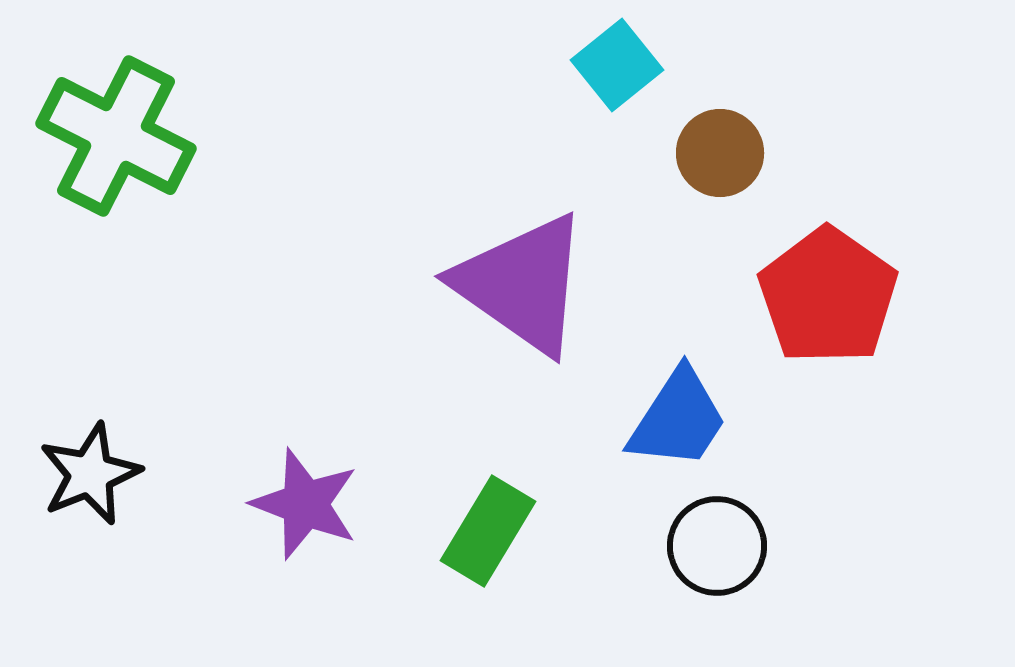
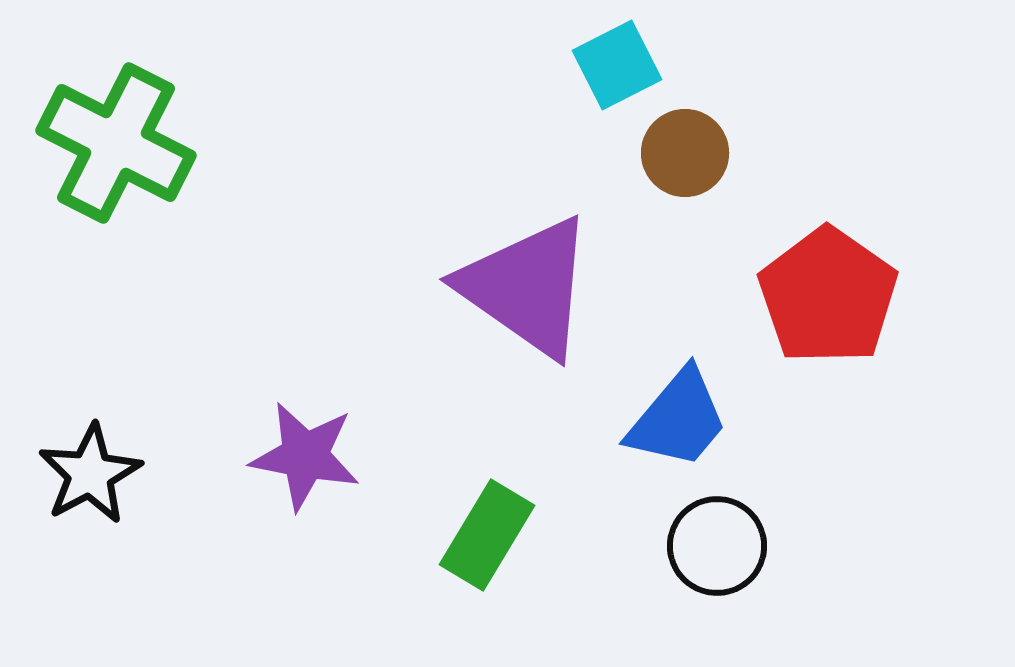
cyan square: rotated 12 degrees clockwise
green cross: moved 7 px down
brown circle: moved 35 px left
purple triangle: moved 5 px right, 3 px down
blue trapezoid: rotated 7 degrees clockwise
black star: rotated 6 degrees counterclockwise
purple star: moved 48 px up; rotated 10 degrees counterclockwise
green rectangle: moved 1 px left, 4 px down
